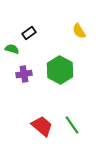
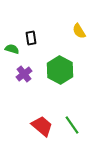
black rectangle: moved 2 px right, 5 px down; rotated 64 degrees counterclockwise
purple cross: rotated 28 degrees counterclockwise
